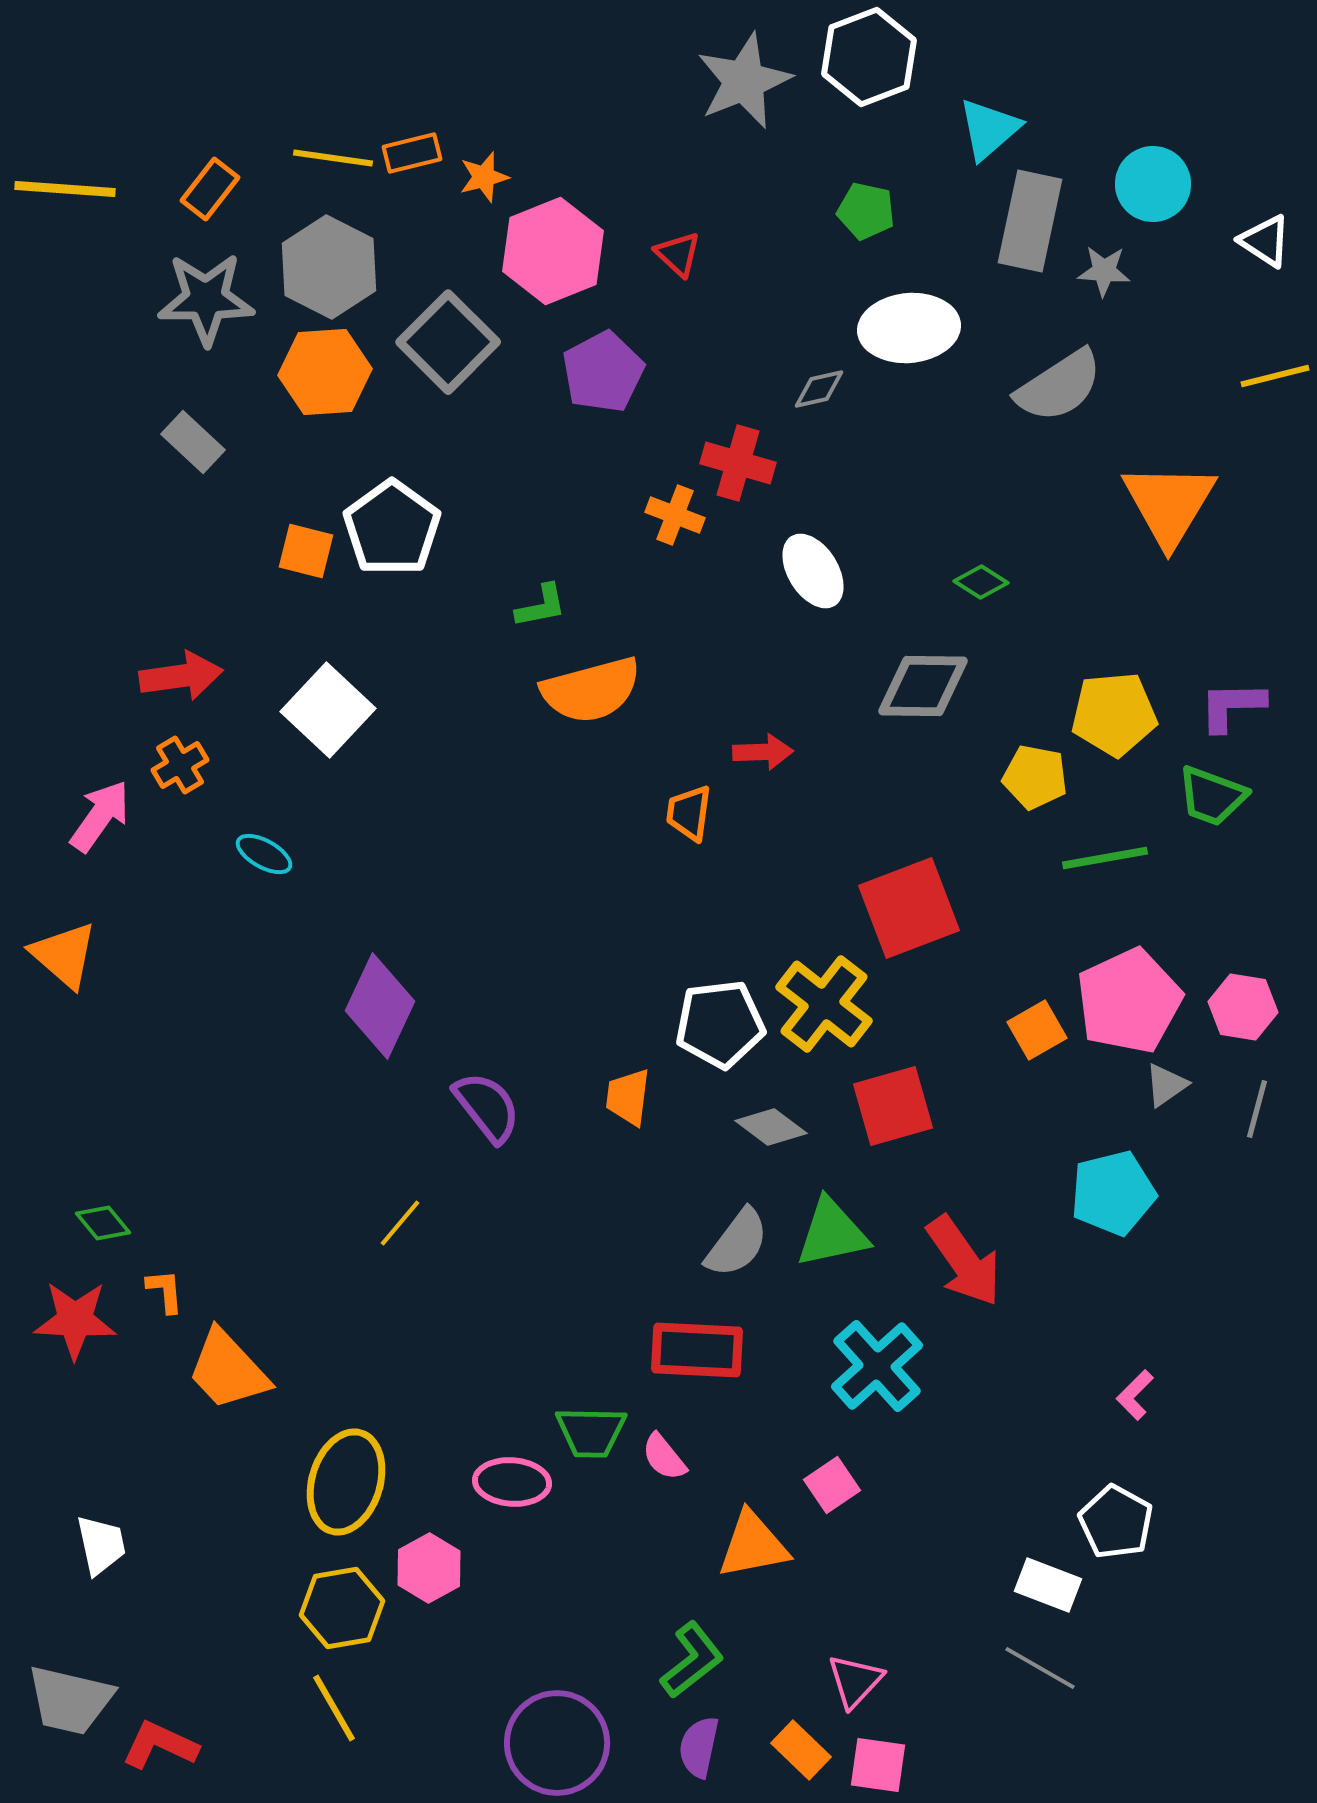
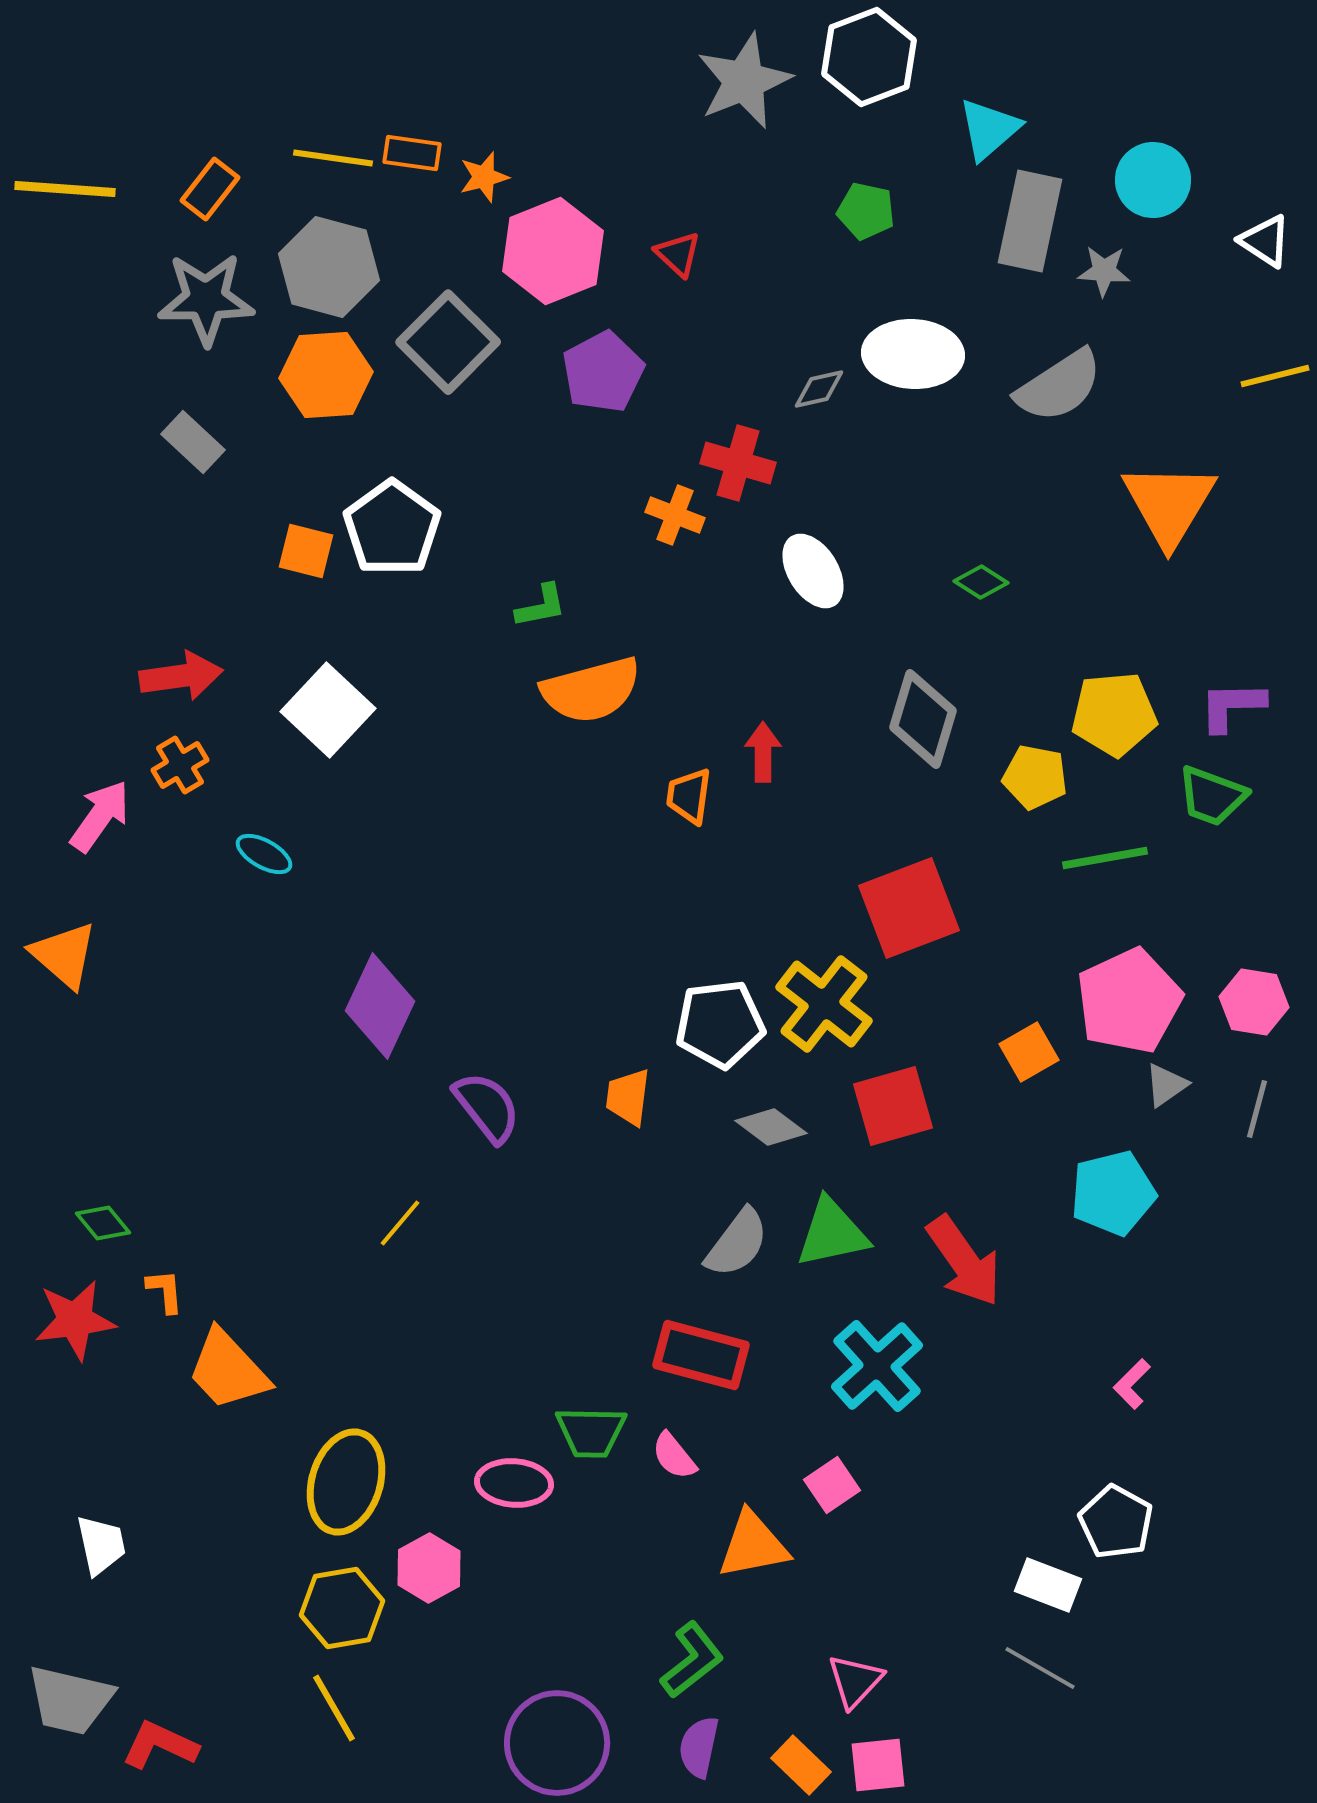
orange rectangle at (412, 153): rotated 22 degrees clockwise
cyan circle at (1153, 184): moved 4 px up
gray hexagon at (329, 267): rotated 12 degrees counterclockwise
white ellipse at (909, 328): moved 4 px right, 26 px down; rotated 8 degrees clockwise
orange hexagon at (325, 372): moved 1 px right, 3 px down
gray diamond at (923, 686): moved 33 px down; rotated 74 degrees counterclockwise
red arrow at (763, 752): rotated 88 degrees counterclockwise
orange trapezoid at (689, 813): moved 17 px up
pink hexagon at (1243, 1007): moved 11 px right, 5 px up
orange square at (1037, 1030): moved 8 px left, 22 px down
red star at (75, 1320): rotated 10 degrees counterclockwise
red rectangle at (697, 1350): moved 4 px right, 5 px down; rotated 12 degrees clockwise
pink L-shape at (1135, 1395): moved 3 px left, 11 px up
pink semicircle at (664, 1457): moved 10 px right, 1 px up
pink ellipse at (512, 1482): moved 2 px right, 1 px down
orange rectangle at (801, 1750): moved 15 px down
pink square at (878, 1765): rotated 14 degrees counterclockwise
